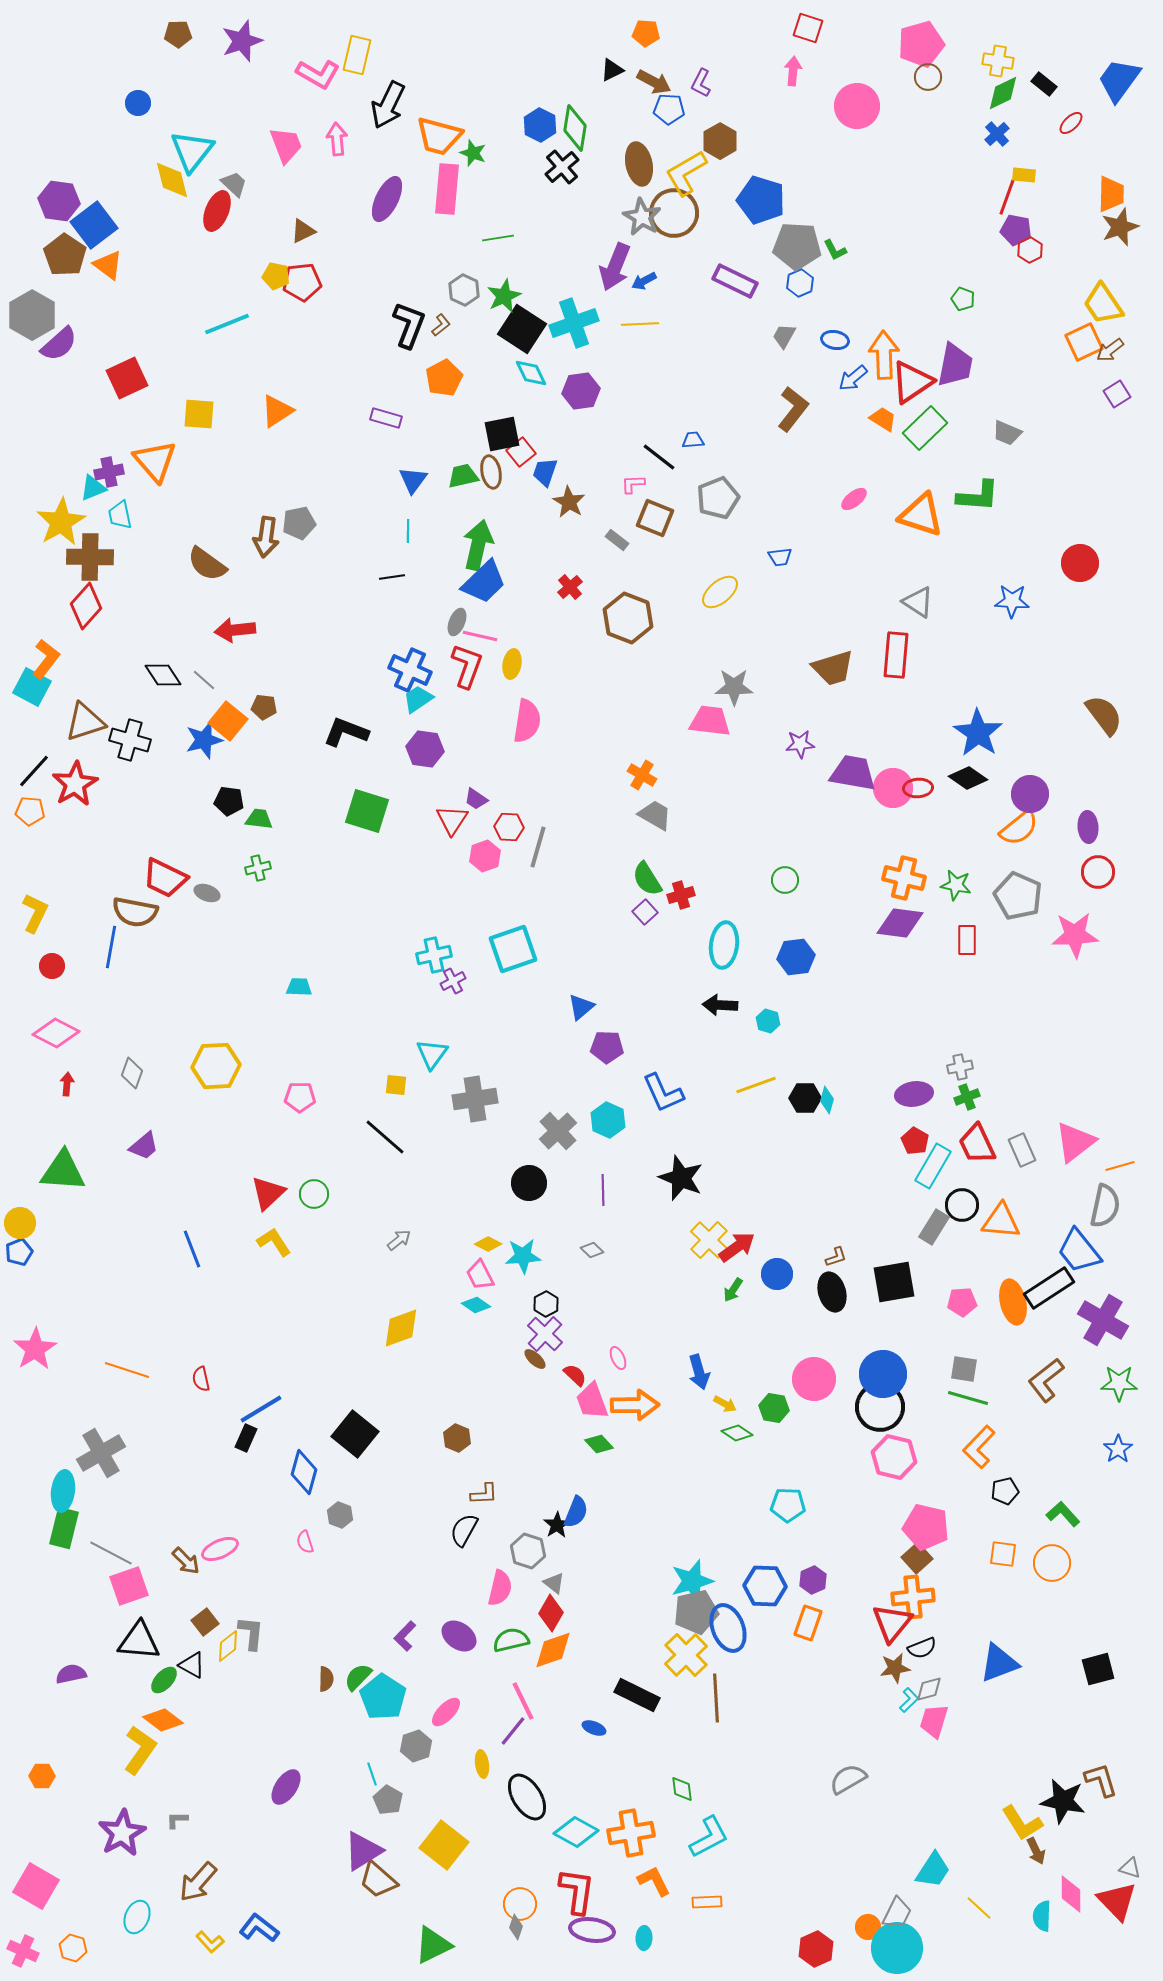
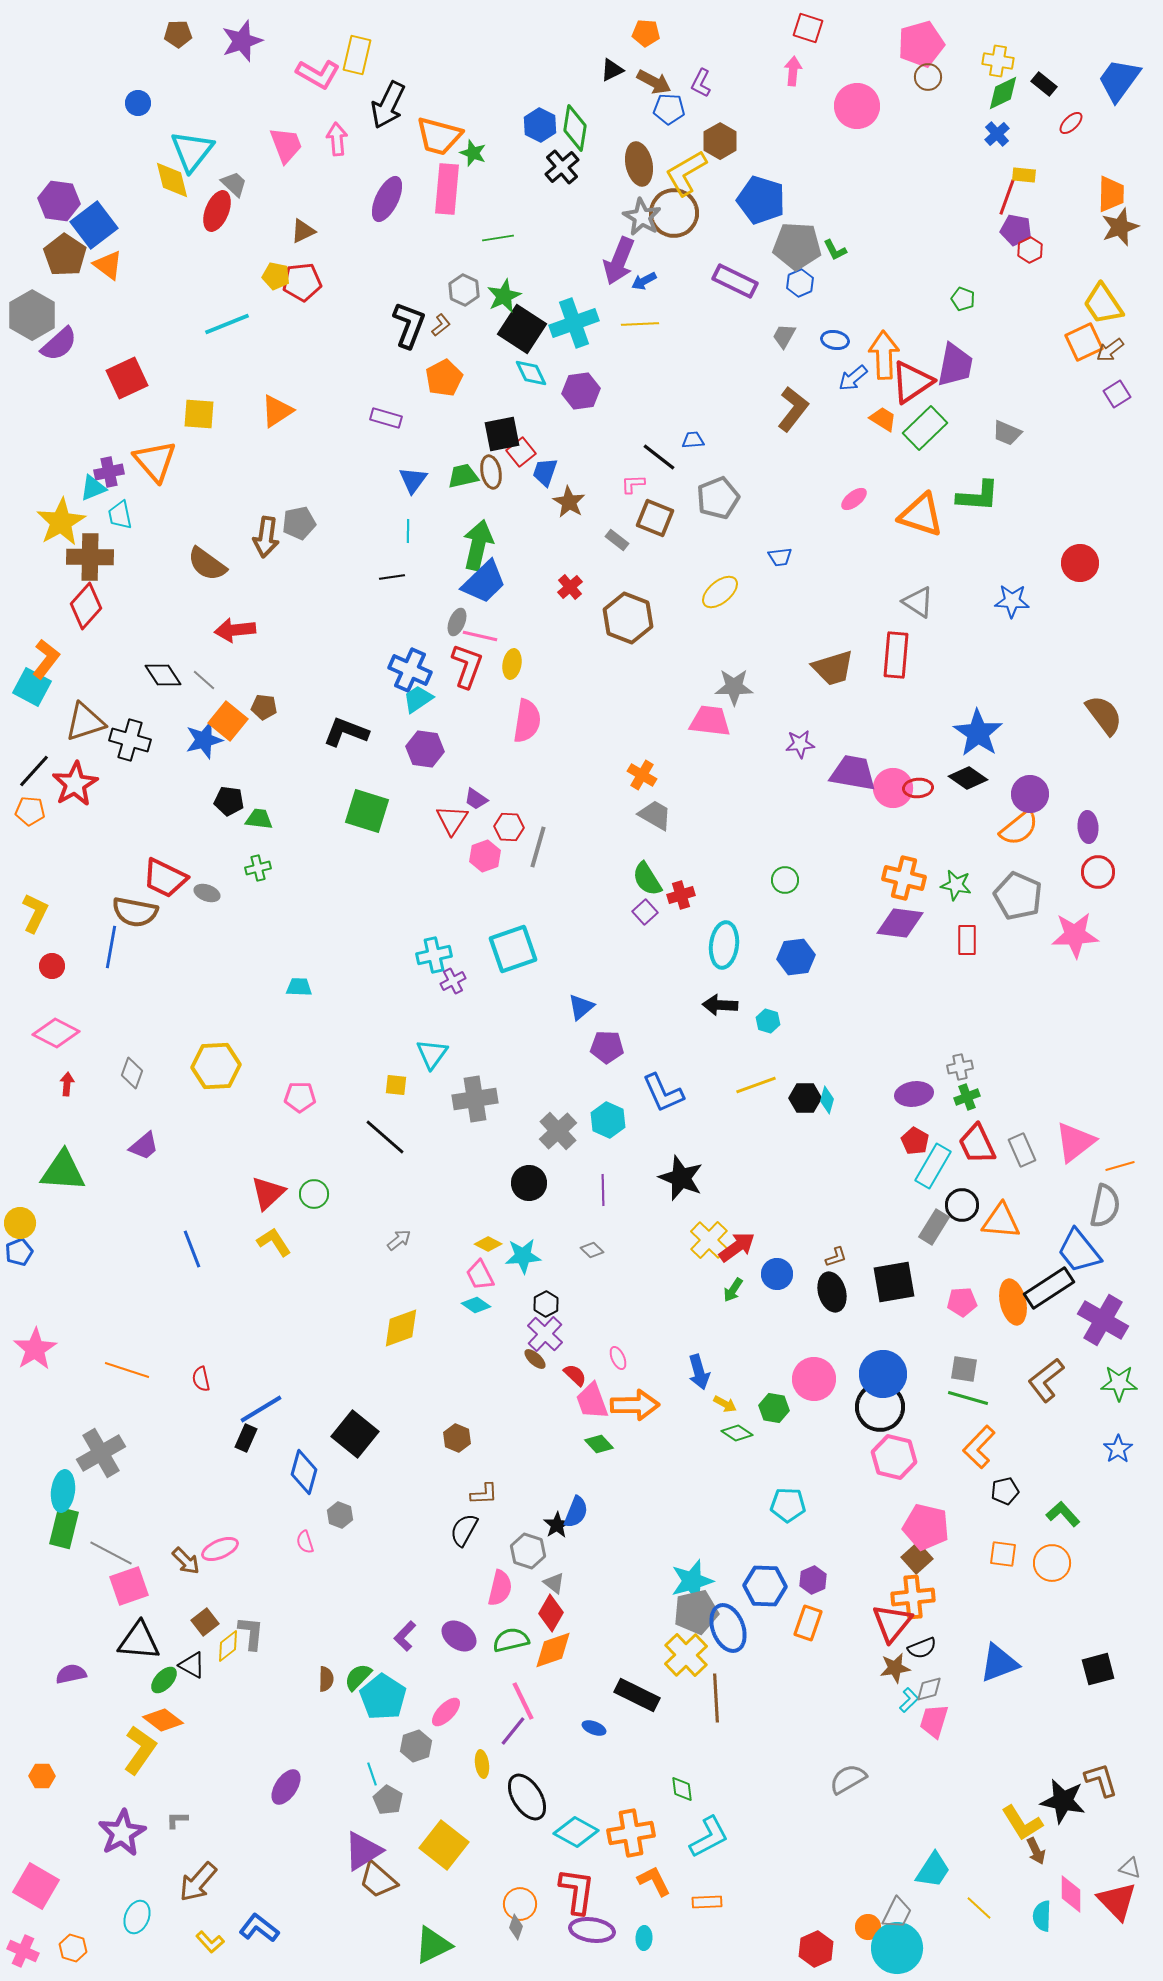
purple arrow at (615, 267): moved 4 px right, 6 px up
